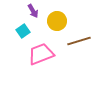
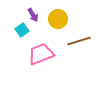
purple arrow: moved 4 px down
yellow circle: moved 1 px right, 2 px up
cyan square: moved 1 px left, 1 px up
